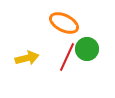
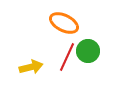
green circle: moved 1 px right, 2 px down
yellow arrow: moved 4 px right, 9 px down
